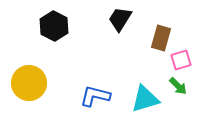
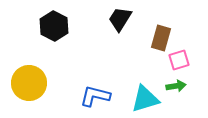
pink square: moved 2 px left
green arrow: moved 2 px left; rotated 54 degrees counterclockwise
